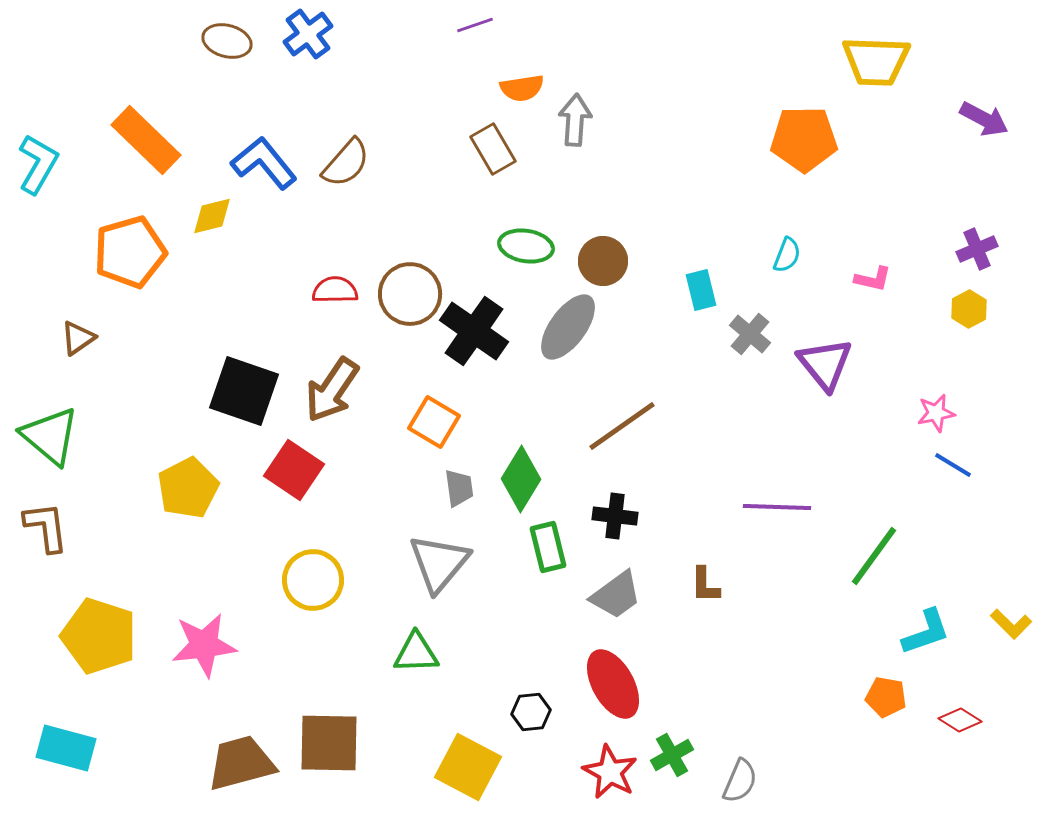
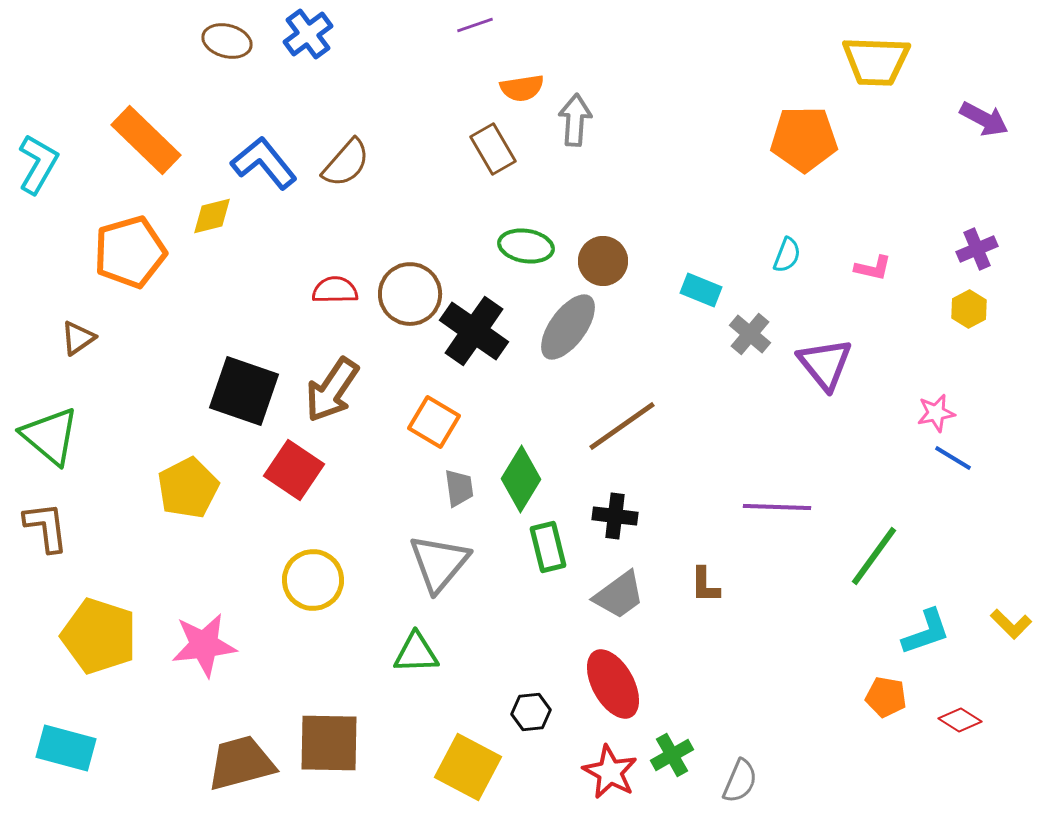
pink L-shape at (873, 279): moved 11 px up
cyan rectangle at (701, 290): rotated 54 degrees counterclockwise
blue line at (953, 465): moved 7 px up
gray trapezoid at (616, 595): moved 3 px right
